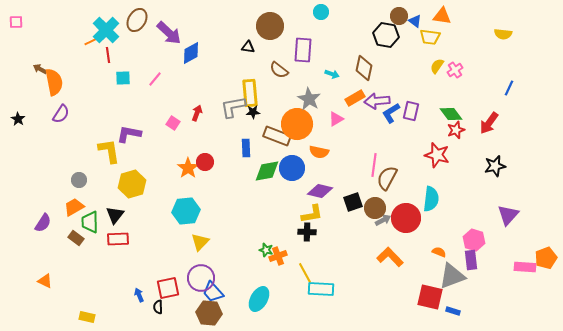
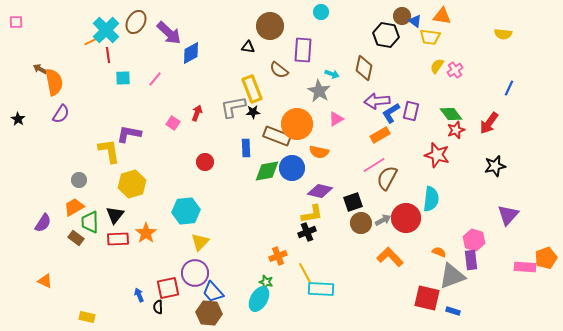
brown circle at (399, 16): moved 3 px right
brown ellipse at (137, 20): moved 1 px left, 2 px down
yellow rectangle at (250, 93): moved 2 px right, 4 px up; rotated 16 degrees counterclockwise
orange rectangle at (355, 98): moved 25 px right, 37 px down
gray star at (309, 99): moved 10 px right, 8 px up
pink line at (374, 165): rotated 50 degrees clockwise
orange star at (188, 168): moved 42 px left, 65 px down
brown circle at (375, 208): moved 14 px left, 15 px down
black cross at (307, 232): rotated 24 degrees counterclockwise
green star at (266, 250): moved 32 px down
purple circle at (201, 278): moved 6 px left, 5 px up
red square at (430, 297): moved 3 px left, 1 px down
